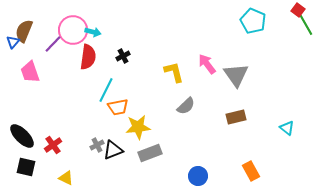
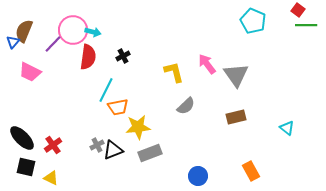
green line: rotated 60 degrees counterclockwise
pink trapezoid: rotated 45 degrees counterclockwise
black ellipse: moved 2 px down
yellow triangle: moved 15 px left
